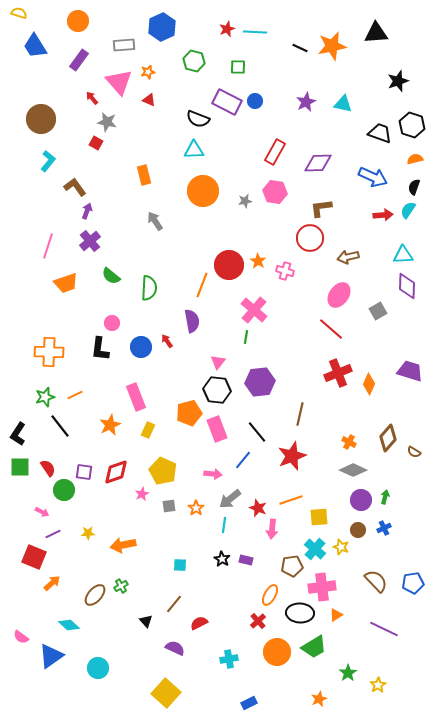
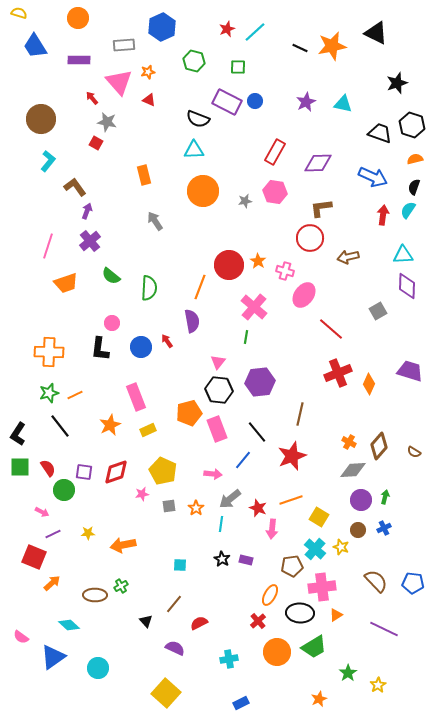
orange circle at (78, 21): moved 3 px up
cyan line at (255, 32): rotated 45 degrees counterclockwise
black triangle at (376, 33): rotated 30 degrees clockwise
purple rectangle at (79, 60): rotated 55 degrees clockwise
black star at (398, 81): moved 1 px left, 2 px down
red arrow at (383, 215): rotated 78 degrees counterclockwise
orange line at (202, 285): moved 2 px left, 2 px down
pink ellipse at (339, 295): moved 35 px left
pink cross at (254, 310): moved 3 px up
black hexagon at (217, 390): moved 2 px right
green star at (45, 397): moved 4 px right, 4 px up
yellow rectangle at (148, 430): rotated 42 degrees clockwise
brown diamond at (388, 438): moved 9 px left, 8 px down
gray diamond at (353, 470): rotated 28 degrees counterclockwise
pink star at (142, 494): rotated 16 degrees clockwise
yellow square at (319, 517): rotated 36 degrees clockwise
cyan line at (224, 525): moved 3 px left, 1 px up
blue pentagon at (413, 583): rotated 15 degrees clockwise
brown ellipse at (95, 595): rotated 50 degrees clockwise
blue triangle at (51, 656): moved 2 px right, 1 px down
blue rectangle at (249, 703): moved 8 px left
